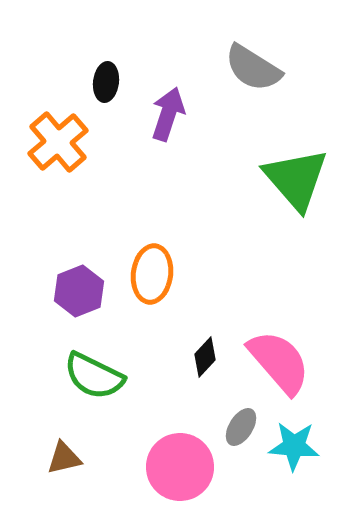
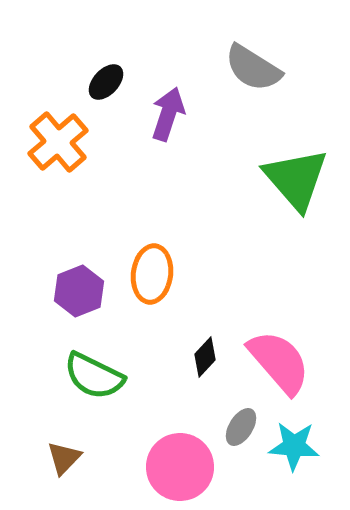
black ellipse: rotated 36 degrees clockwise
brown triangle: rotated 33 degrees counterclockwise
